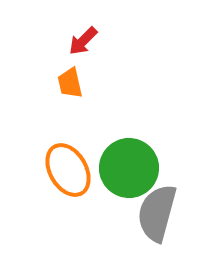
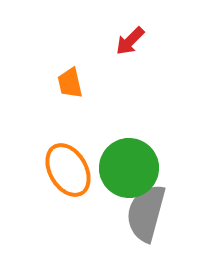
red arrow: moved 47 px right
gray semicircle: moved 11 px left
